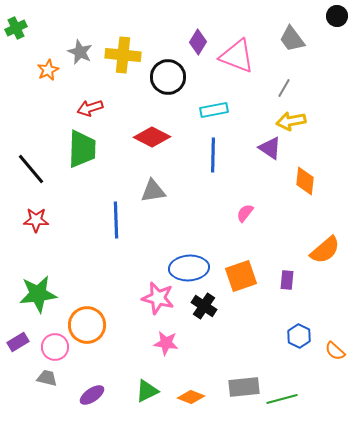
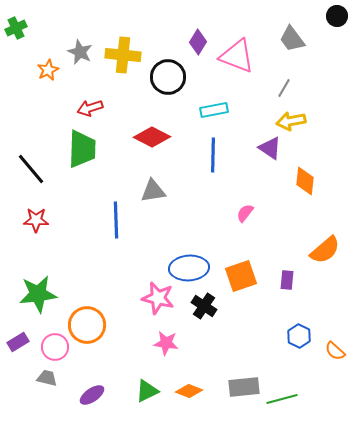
orange diamond at (191, 397): moved 2 px left, 6 px up
